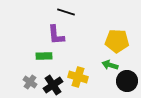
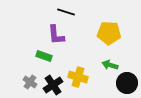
yellow pentagon: moved 8 px left, 8 px up
green rectangle: rotated 21 degrees clockwise
black circle: moved 2 px down
